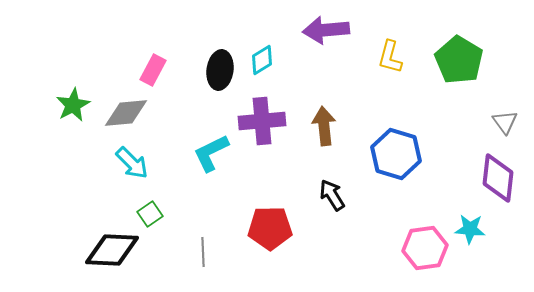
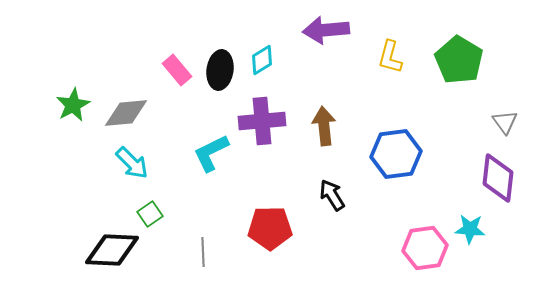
pink rectangle: moved 24 px right; rotated 68 degrees counterclockwise
blue hexagon: rotated 24 degrees counterclockwise
